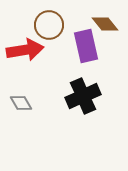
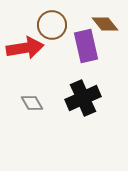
brown circle: moved 3 px right
red arrow: moved 2 px up
black cross: moved 2 px down
gray diamond: moved 11 px right
